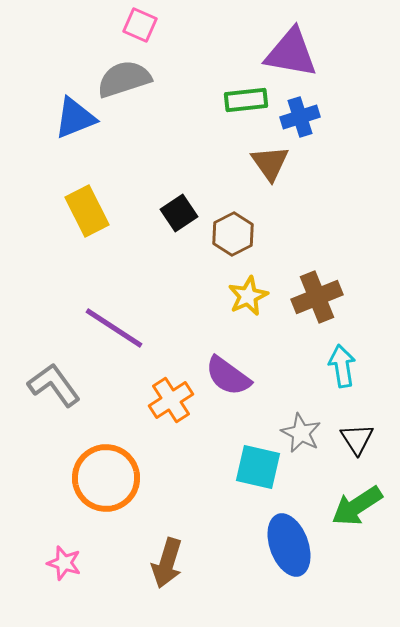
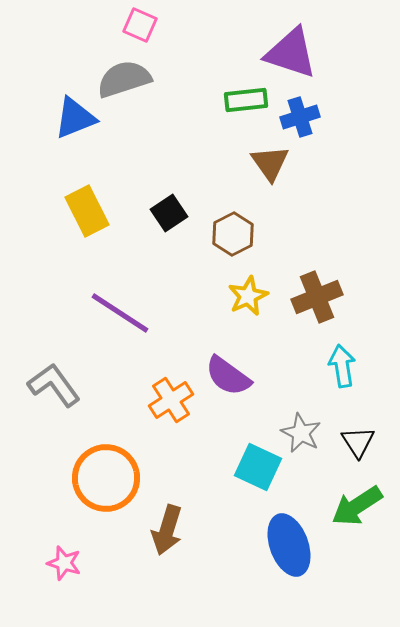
purple triangle: rotated 8 degrees clockwise
black square: moved 10 px left
purple line: moved 6 px right, 15 px up
black triangle: moved 1 px right, 3 px down
cyan square: rotated 12 degrees clockwise
brown arrow: moved 33 px up
